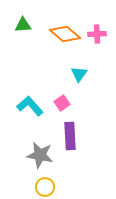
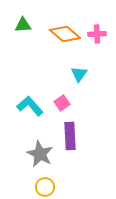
gray star: moved 1 px up; rotated 16 degrees clockwise
